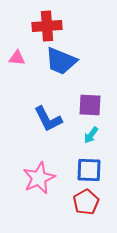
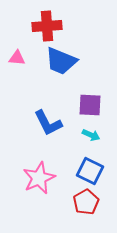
blue L-shape: moved 4 px down
cyan arrow: rotated 102 degrees counterclockwise
blue square: moved 1 px right, 1 px down; rotated 24 degrees clockwise
